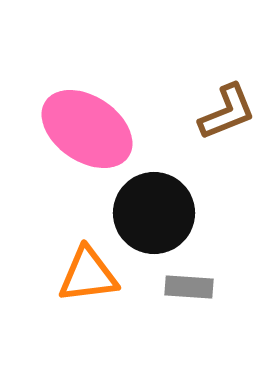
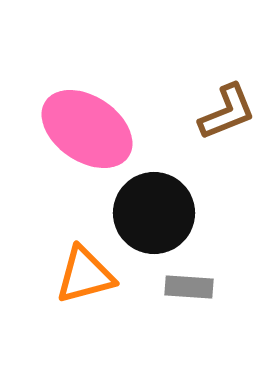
orange triangle: moved 3 px left; rotated 8 degrees counterclockwise
